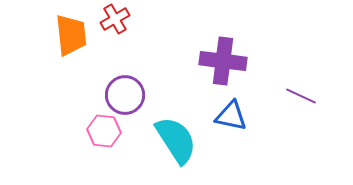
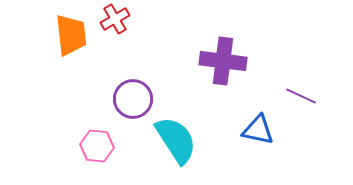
purple circle: moved 8 px right, 4 px down
blue triangle: moved 27 px right, 14 px down
pink hexagon: moved 7 px left, 15 px down
